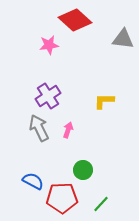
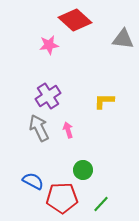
pink arrow: rotated 35 degrees counterclockwise
